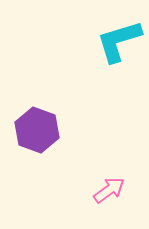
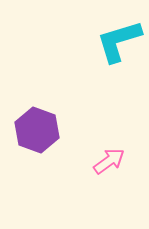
pink arrow: moved 29 px up
